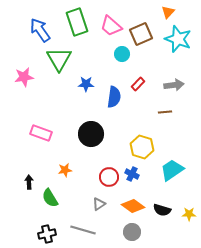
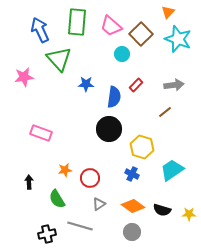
green rectangle: rotated 24 degrees clockwise
blue arrow: rotated 10 degrees clockwise
brown square: rotated 20 degrees counterclockwise
green triangle: rotated 12 degrees counterclockwise
red rectangle: moved 2 px left, 1 px down
brown line: rotated 32 degrees counterclockwise
black circle: moved 18 px right, 5 px up
red circle: moved 19 px left, 1 px down
green semicircle: moved 7 px right, 1 px down
gray line: moved 3 px left, 4 px up
